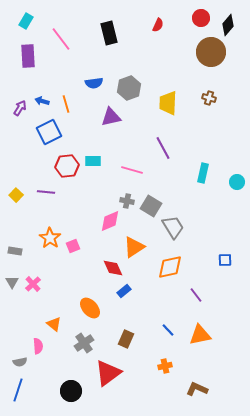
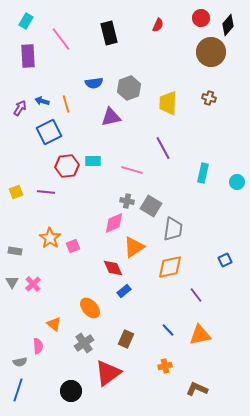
yellow square at (16, 195): moved 3 px up; rotated 24 degrees clockwise
pink diamond at (110, 221): moved 4 px right, 2 px down
gray trapezoid at (173, 227): moved 2 px down; rotated 40 degrees clockwise
blue square at (225, 260): rotated 24 degrees counterclockwise
